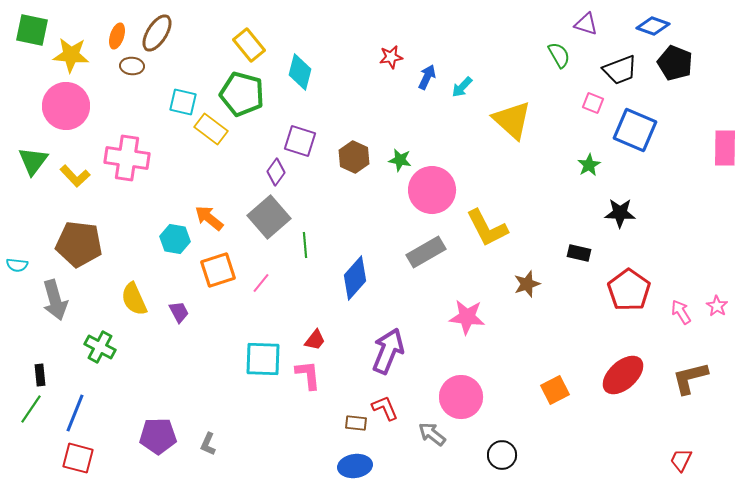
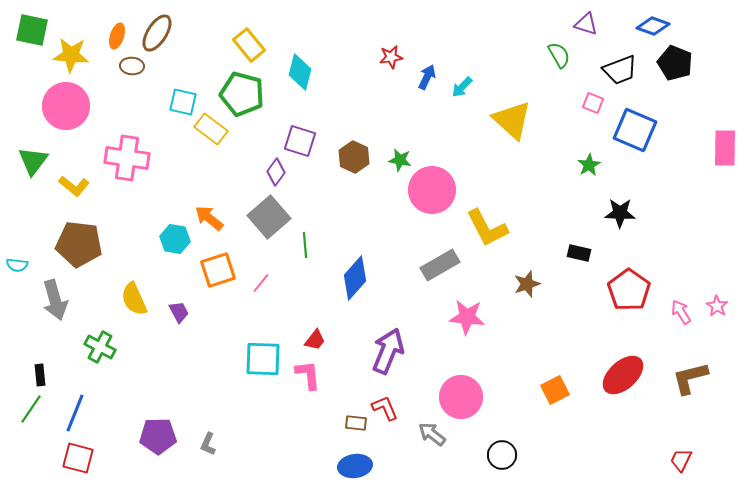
yellow L-shape at (75, 176): moved 1 px left, 10 px down; rotated 8 degrees counterclockwise
gray rectangle at (426, 252): moved 14 px right, 13 px down
